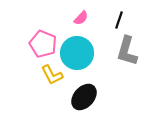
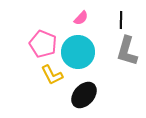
black line: moved 2 px right; rotated 18 degrees counterclockwise
cyan circle: moved 1 px right, 1 px up
black ellipse: moved 2 px up
